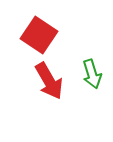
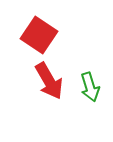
green arrow: moved 2 px left, 13 px down
